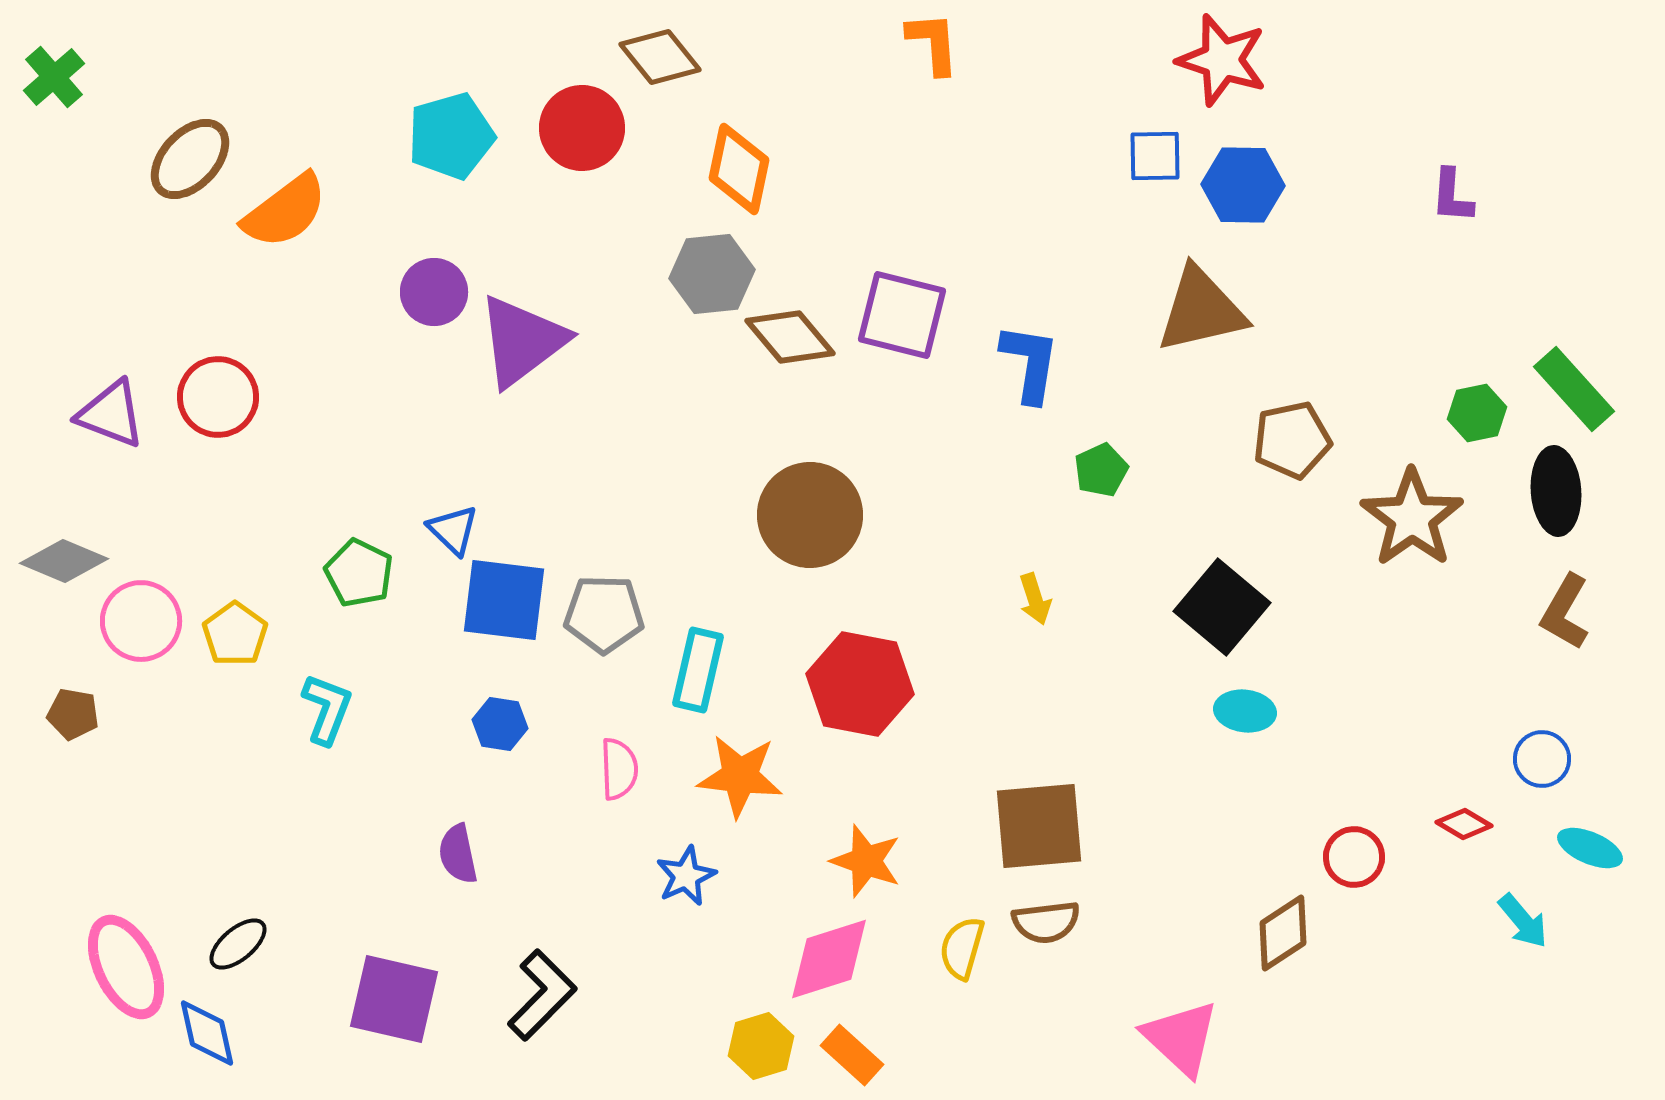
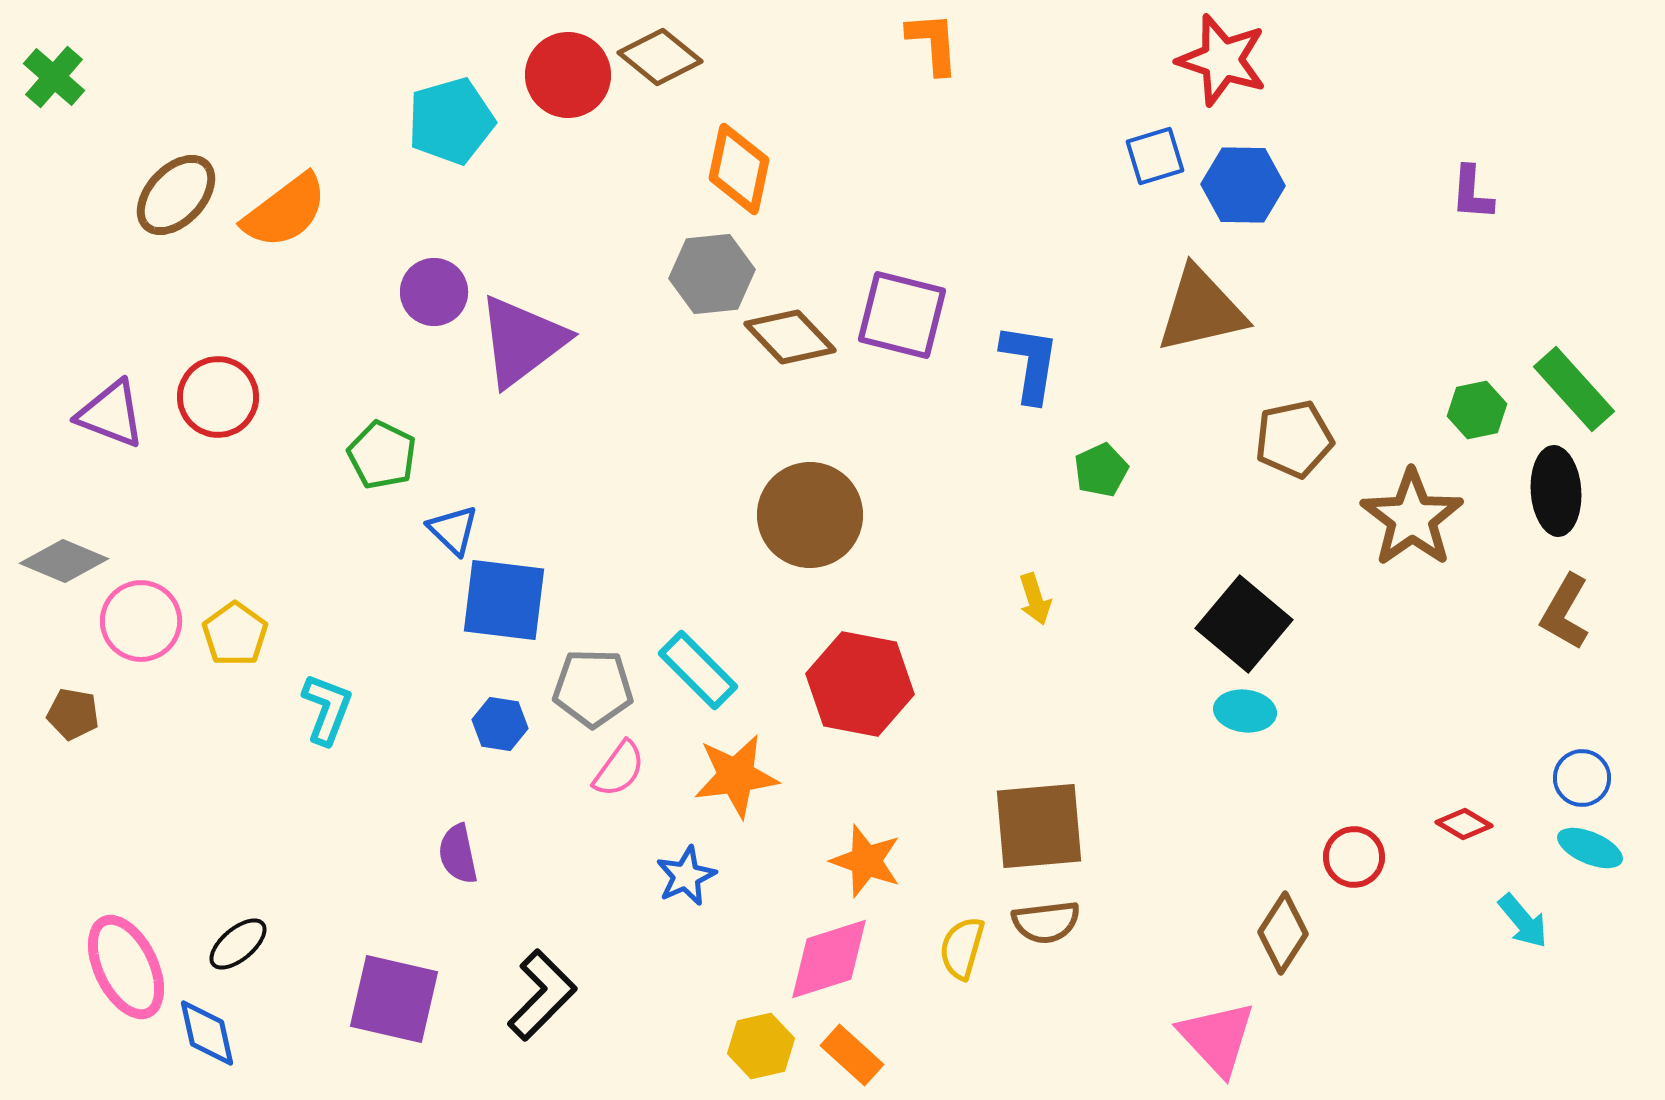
brown diamond at (660, 57): rotated 12 degrees counterclockwise
green cross at (54, 77): rotated 8 degrees counterclockwise
red circle at (582, 128): moved 14 px left, 53 px up
cyan pentagon at (451, 136): moved 15 px up
blue square at (1155, 156): rotated 16 degrees counterclockwise
brown ellipse at (190, 159): moved 14 px left, 36 px down
purple L-shape at (1452, 196): moved 20 px right, 3 px up
brown diamond at (790, 337): rotated 4 degrees counterclockwise
green hexagon at (1477, 413): moved 3 px up
brown pentagon at (1292, 440): moved 2 px right, 1 px up
green pentagon at (359, 573): moved 23 px right, 118 px up
black square at (1222, 607): moved 22 px right, 17 px down
gray pentagon at (604, 614): moved 11 px left, 74 px down
cyan rectangle at (698, 670): rotated 58 degrees counterclockwise
blue circle at (1542, 759): moved 40 px right, 19 px down
pink semicircle at (619, 769): rotated 38 degrees clockwise
orange star at (740, 776): moved 4 px left; rotated 14 degrees counterclockwise
brown diamond at (1283, 933): rotated 24 degrees counterclockwise
pink triangle at (1181, 1038): moved 36 px right; rotated 4 degrees clockwise
yellow hexagon at (761, 1046): rotated 4 degrees clockwise
